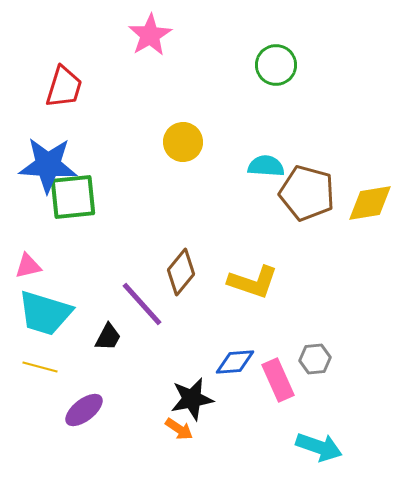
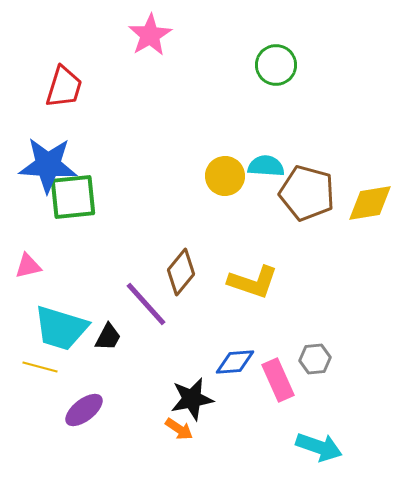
yellow circle: moved 42 px right, 34 px down
purple line: moved 4 px right
cyan trapezoid: moved 16 px right, 15 px down
